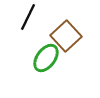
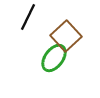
green ellipse: moved 8 px right
